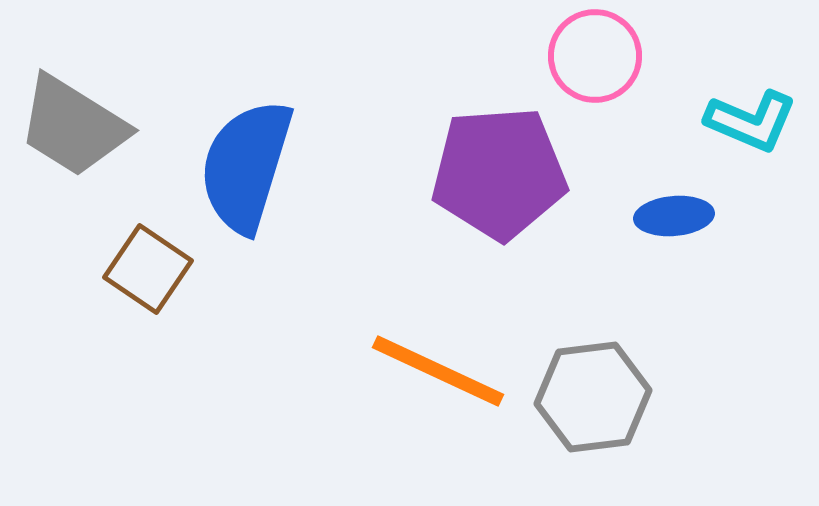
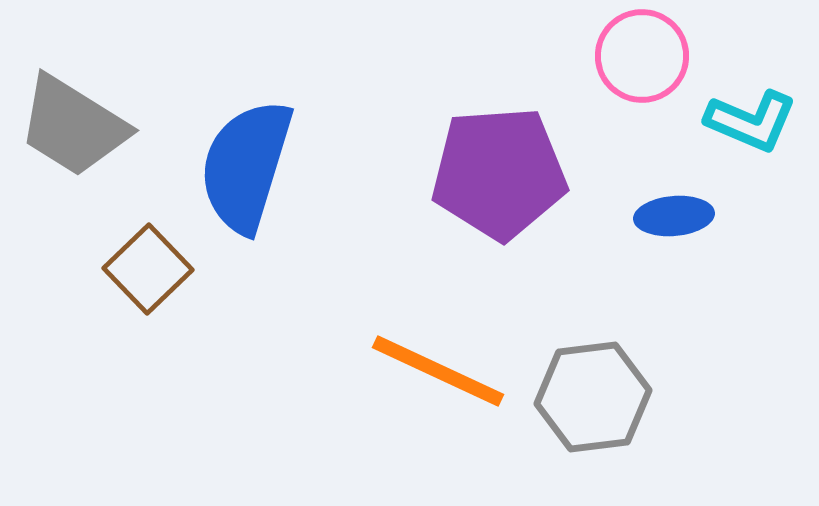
pink circle: moved 47 px right
brown square: rotated 12 degrees clockwise
